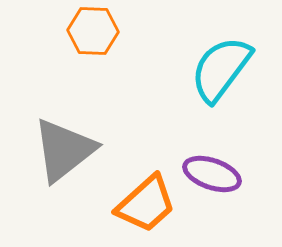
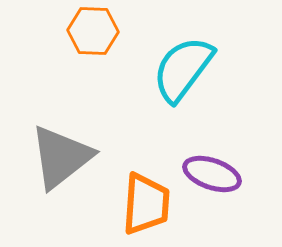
cyan semicircle: moved 38 px left
gray triangle: moved 3 px left, 7 px down
orange trapezoid: rotated 44 degrees counterclockwise
